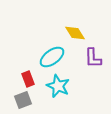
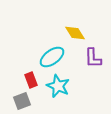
red rectangle: moved 3 px right, 1 px down
gray square: moved 1 px left, 1 px down
